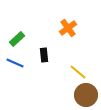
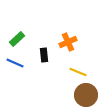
orange cross: moved 14 px down; rotated 12 degrees clockwise
yellow line: rotated 18 degrees counterclockwise
